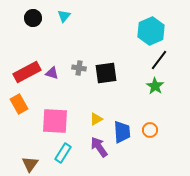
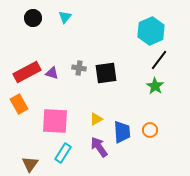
cyan triangle: moved 1 px right, 1 px down
